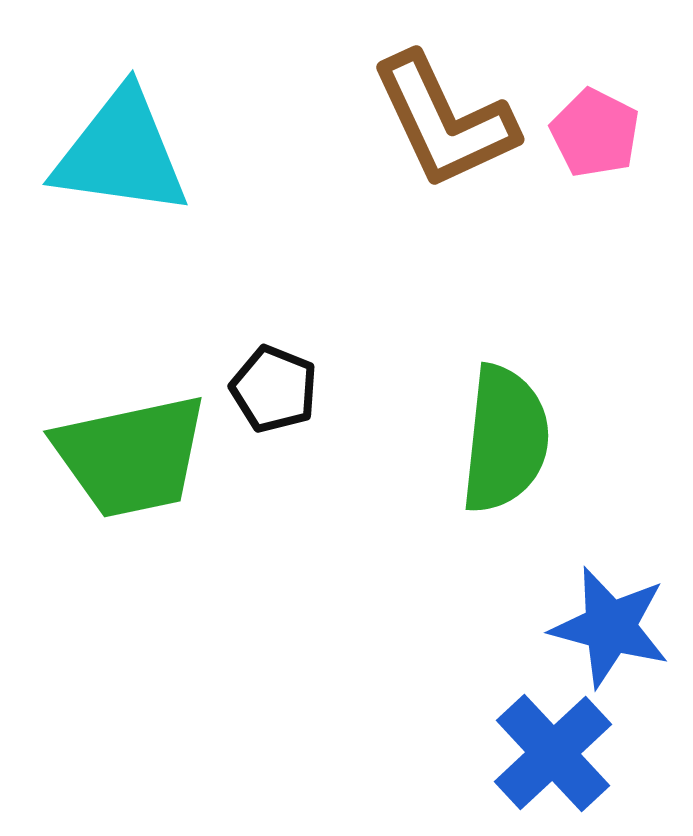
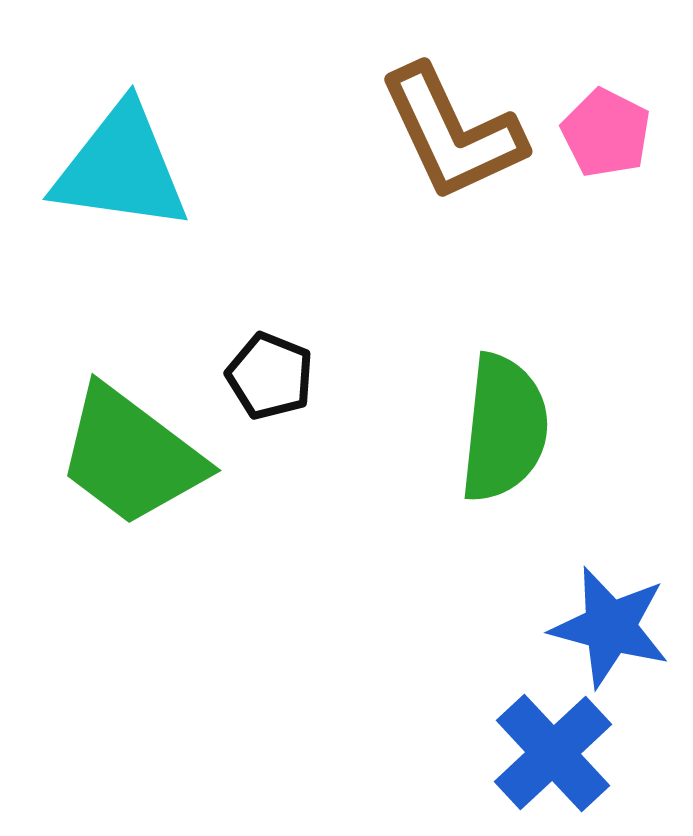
brown L-shape: moved 8 px right, 12 px down
pink pentagon: moved 11 px right
cyan triangle: moved 15 px down
black pentagon: moved 4 px left, 13 px up
green semicircle: moved 1 px left, 11 px up
green trapezoid: rotated 49 degrees clockwise
